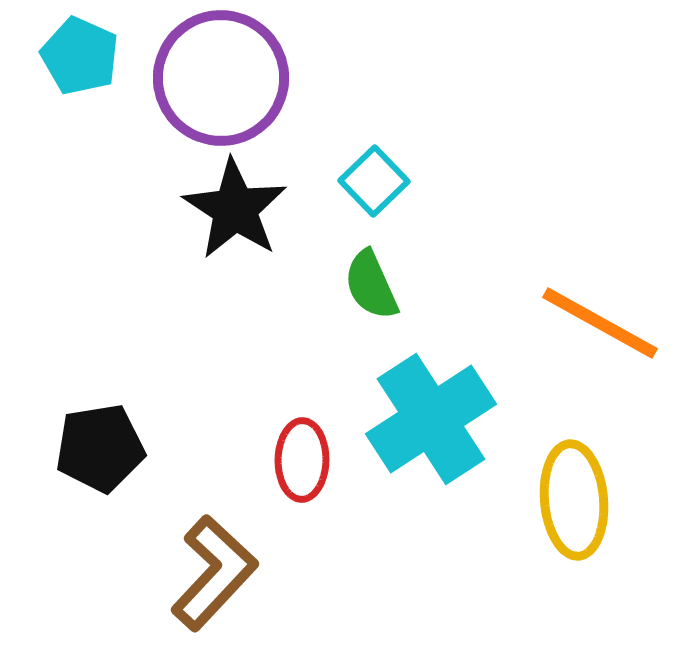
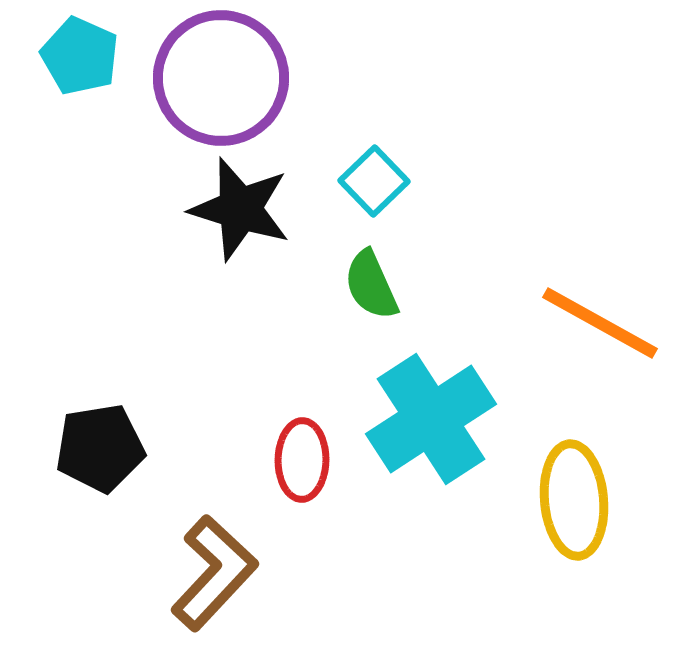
black star: moved 5 px right; rotated 16 degrees counterclockwise
